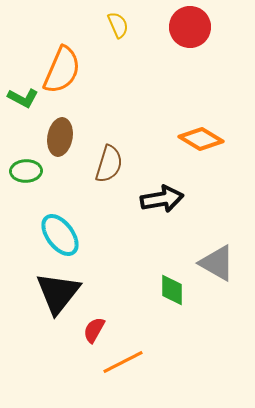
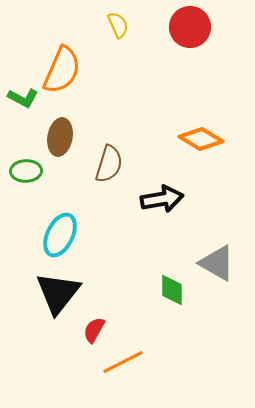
cyan ellipse: rotated 63 degrees clockwise
